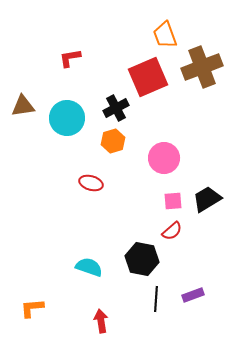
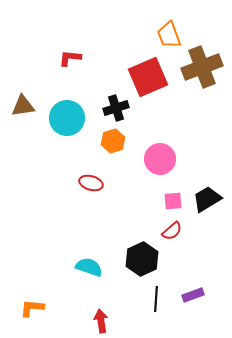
orange trapezoid: moved 4 px right
red L-shape: rotated 15 degrees clockwise
black cross: rotated 10 degrees clockwise
pink circle: moved 4 px left, 1 px down
black hexagon: rotated 24 degrees clockwise
orange L-shape: rotated 10 degrees clockwise
